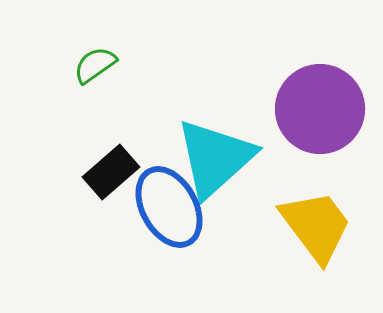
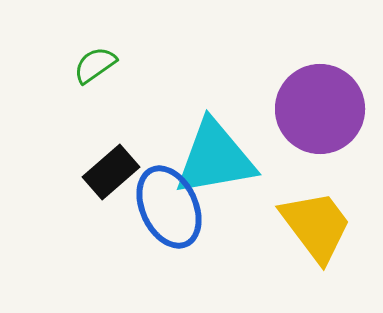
cyan triangle: rotated 32 degrees clockwise
blue ellipse: rotated 4 degrees clockwise
